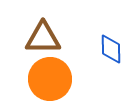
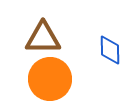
blue diamond: moved 1 px left, 1 px down
